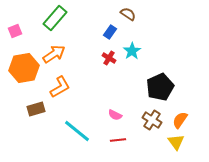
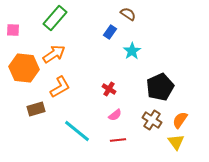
pink square: moved 2 px left, 1 px up; rotated 24 degrees clockwise
red cross: moved 31 px down
orange hexagon: rotated 16 degrees clockwise
pink semicircle: rotated 64 degrees counterclockwise
